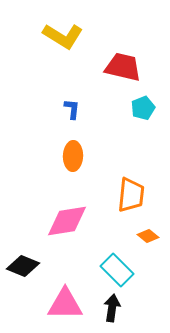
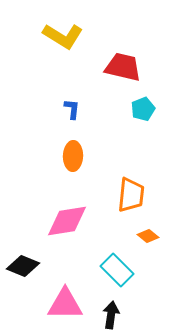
cyan pentagon: moved 1 px down
black arrow: moved 1 px left, 7 px down
